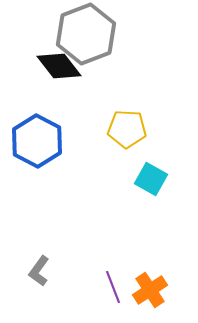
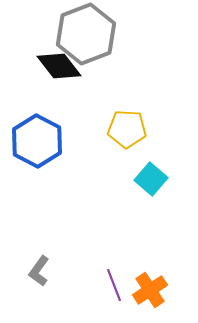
cyan square: rotated 12 degrees clockwise
purple line: moved 1 px right, 2 px up
